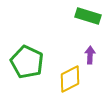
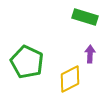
green rectangle: moved 3 px left, 1 px down
purple arrow: moved 1 px up
